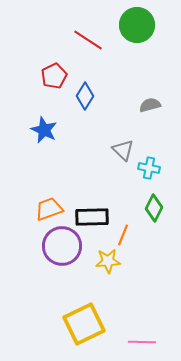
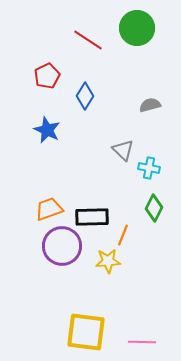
green circle: moved 3 px down
red pentagon: moved 7 px left
blue star: moved 3 px right
yellow square: moved 2 px right, 8 px down; rotated 33 degrees clockwise
